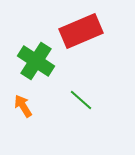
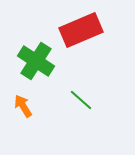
red rectangle: moved 1 px up
